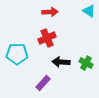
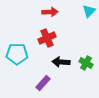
cyan triangle: rotated 40 degrees clockwise
